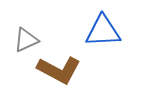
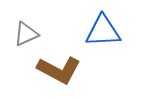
gray triangle: moved 6 px up
